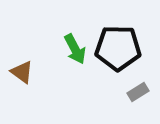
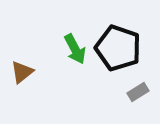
black pentagon: rotated 18 degrees clockwise
brown triangle: rotated 45 degrees clockwise
